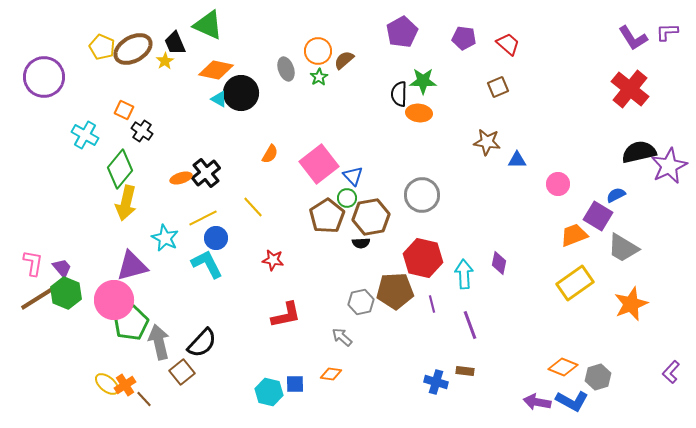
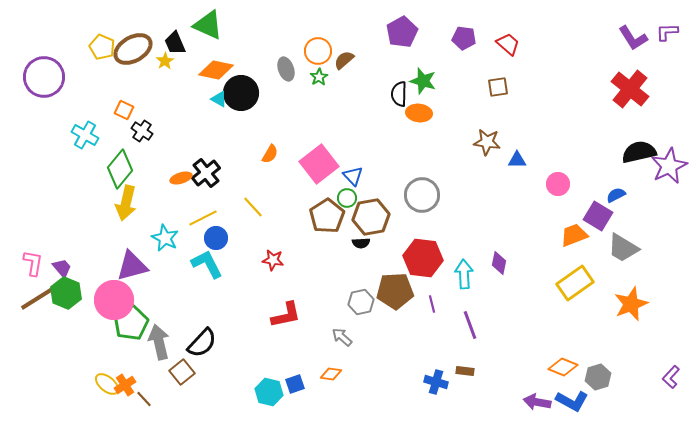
green star at (423, 81): rotated 16 degrees clockwise
brown square at (498, 87): rotated 15 degrees clockwise
red hexagon at (423, 258): rotated 6 degrees counterclockwise
purple L-shape at (671, 372): moved 5 px down
blue square at (295, 384): rotated 18 degrees counterclockwise
